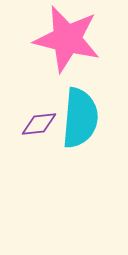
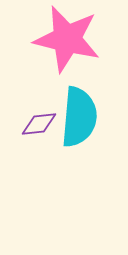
cyan semicircle: moved 1 px left, 1 px up
